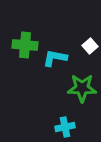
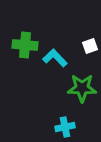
white square: rotated 21 degrees clockwise
cyan L-shape: rotated 35 degrees clockwise
